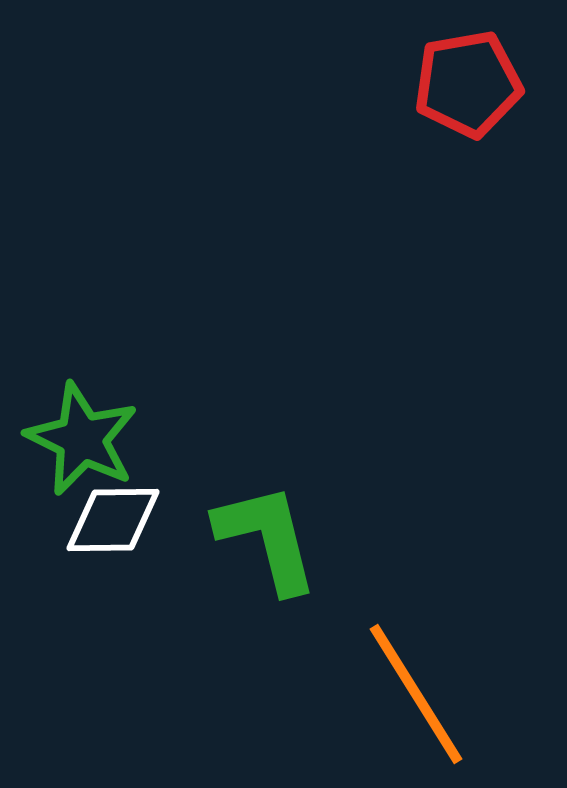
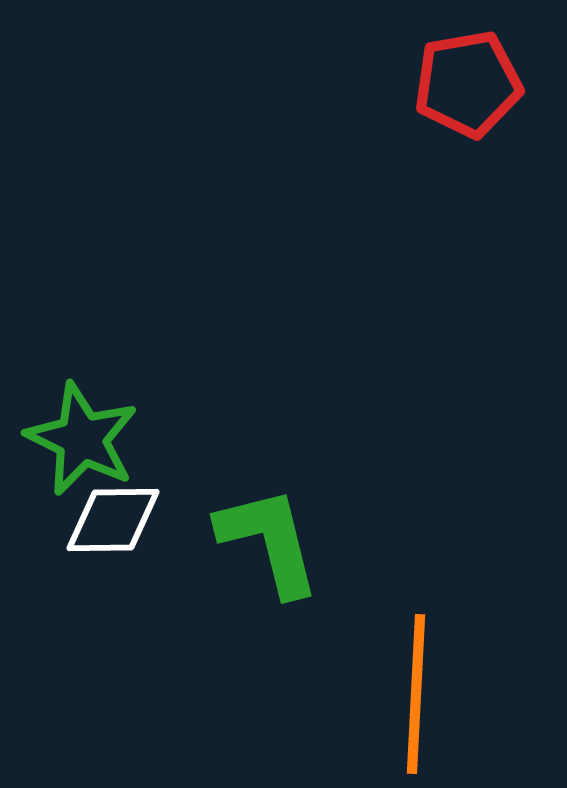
green L-shape: moved 2 px right, 3 px down
orange line: rotated 35 degrees clockwise
